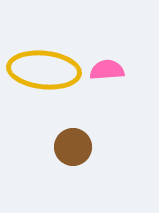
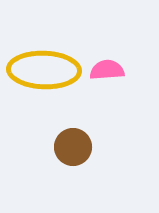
yellow ellipse: rotated 4 degrees counterclockwise
